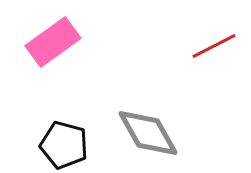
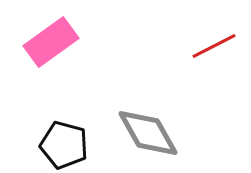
pink rectangle: moved 2 px left
